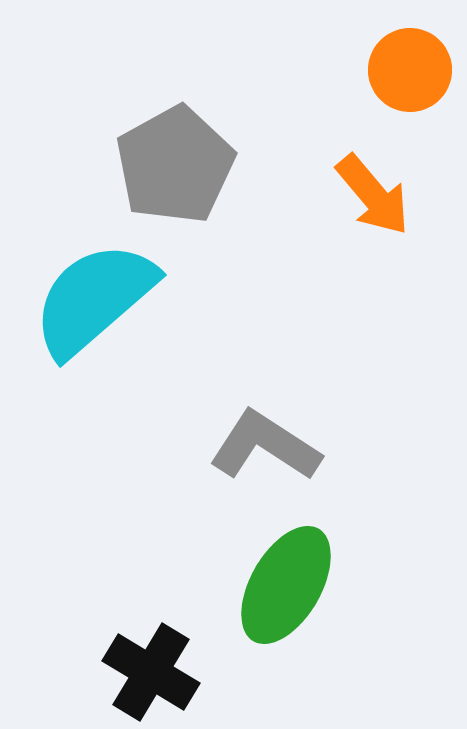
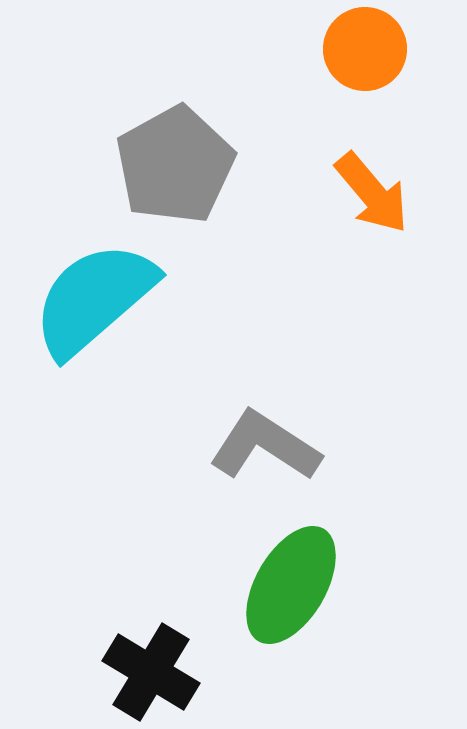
orange circle: moved 45 px left, 21 px up
orange arrow: moved 1 px left, 2 px up
green ellipse: moved 5 px right
